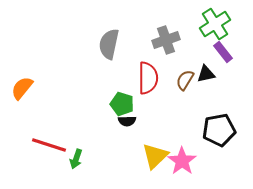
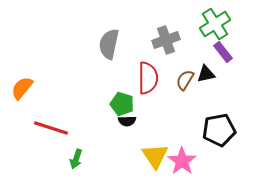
red line: moved 2 px right, 17 px up
yellow triangle: rotated 20 degrees counterclockwise
